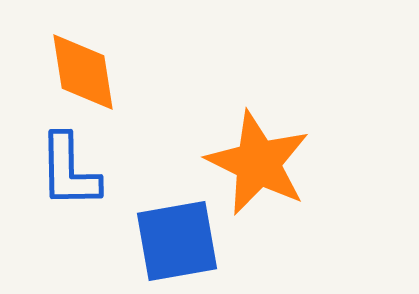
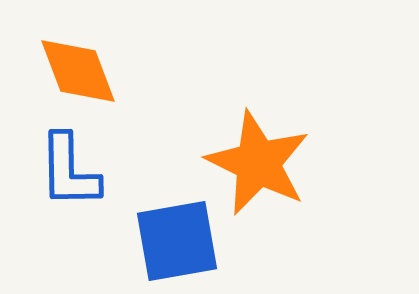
orange diamond: moved 5 px left, 1 px up; rotated 12 degrees counterclockwise
